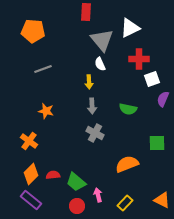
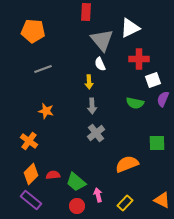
white square: moved 1 px right, 1 px down
green semicircle: moved 7 px right, 6 px up
gray cross: moved 1 px right; rotated 24 degrees clockwise
